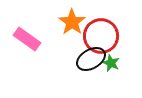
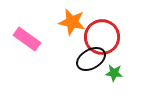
orange star: rotated 24 degrees counterclockwise
red circle: moved 1 px right, 1 px down
green star: moved 3 px right, 10 px down; rotated 18 degrees counterclockwise
